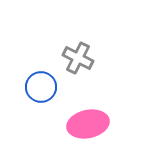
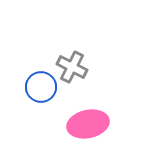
gray cross: moved 6 px left, 9 px down
